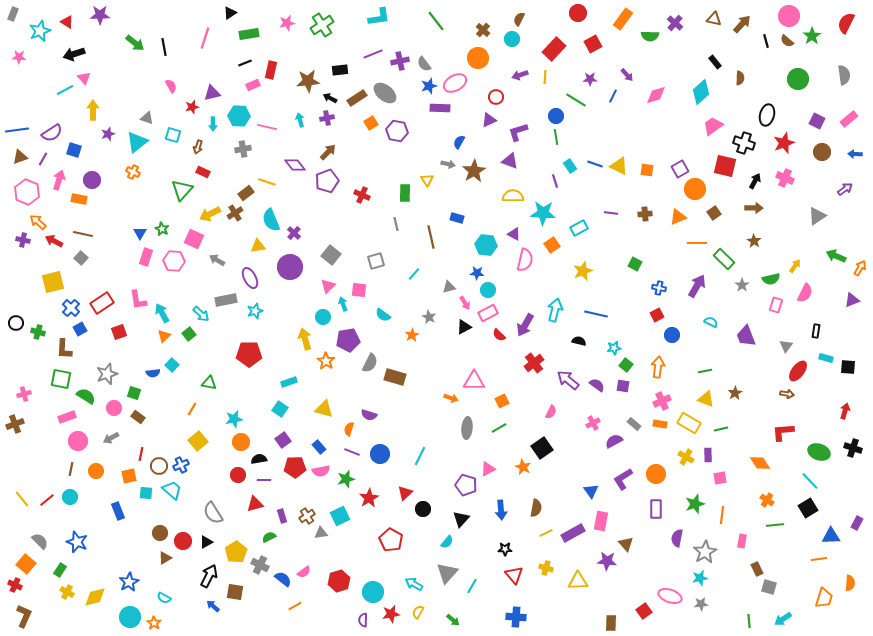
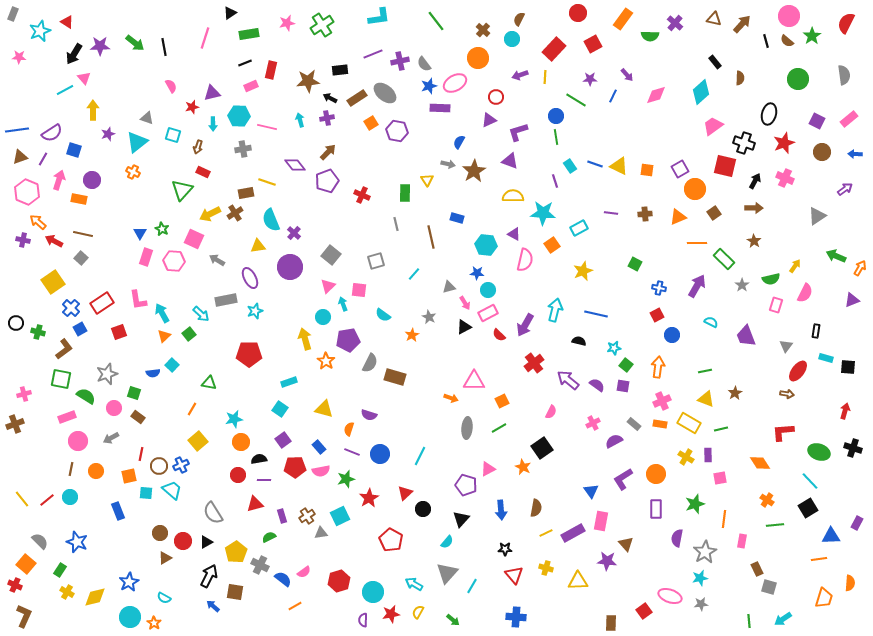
purple star at (100, 15): moved 31 px down
black arrow at (74, 54): rotated 40 degrees counterclockwise
pink rectangle at (253, 85): moved 2 px left, 1 px down
black ellipse at (767, 115): moved 2 px right, 1 px up
brown rectangle at (246, 193): rotated 28 degrees clockwise
yellow square at (53, 282): rotated 20 degrees counterclockwise
brown L-shape at (64, 349): rotated 130 degrees counterclockwise
orange line at (722, 515): moved 2 px right, 4 px down
